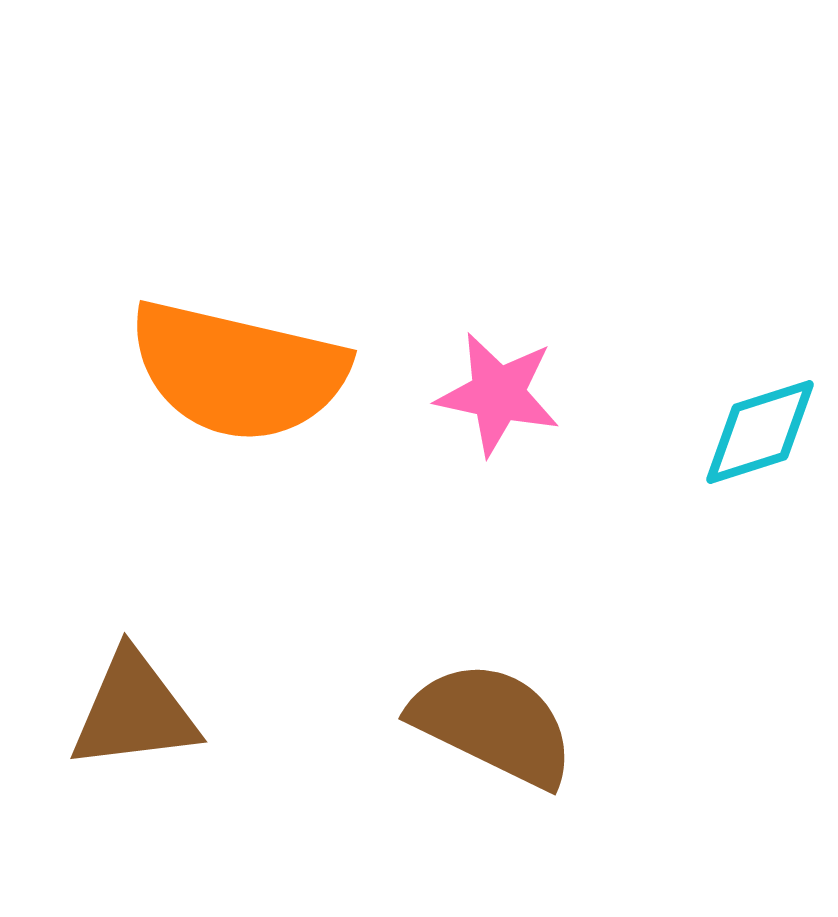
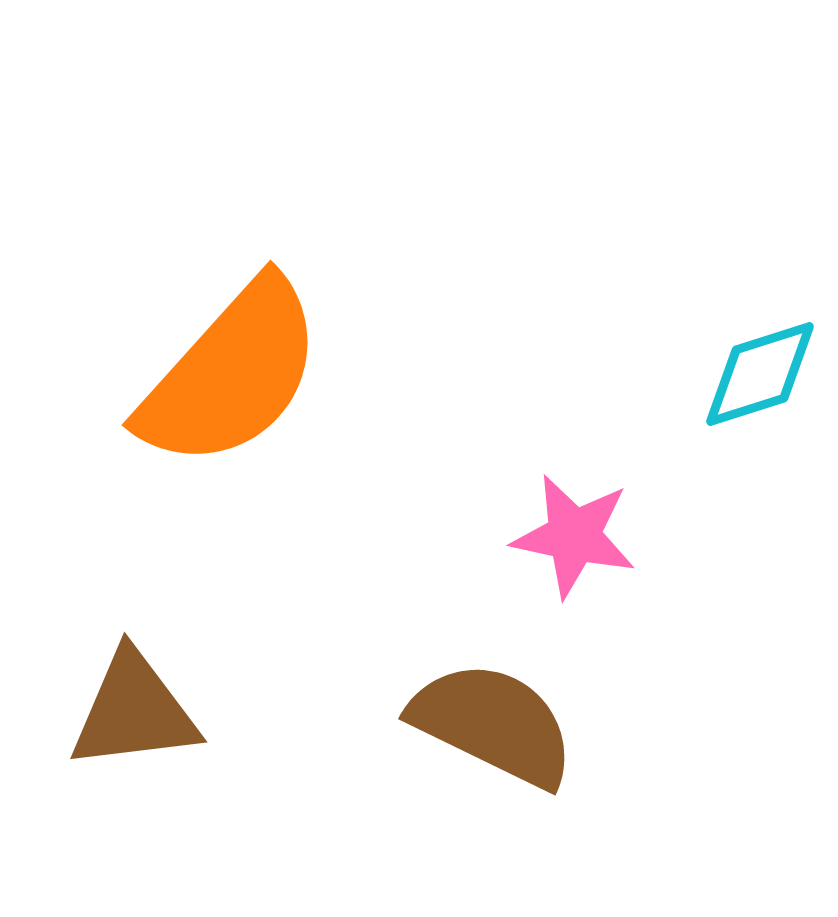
orange semicircle: moved 7 px left, 3 px down; rotated 61 degrees counterclockwise
pink star: moved 76 px right, 142 px down
cyan diamond: moved 58 px up
